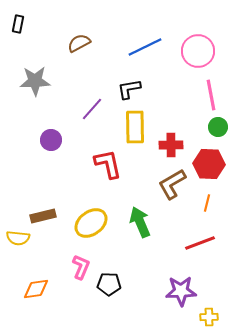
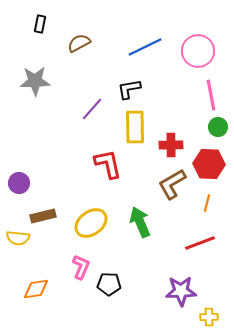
black rectangle: moved 22 px right
purple circle: moved 32 px left, 43 px down
